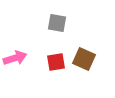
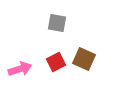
pink arrow: moved 5 px right, 11 px down
red square: rotated 18 degrees counterclockwise
